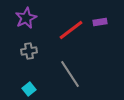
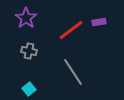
purple star: rotated 10 degrees counterclockwise
purple rectangle: moved 1 px left
gray cross: rotated 21 degrees clockwise
gray line: moved 3 px right, 2 px up
